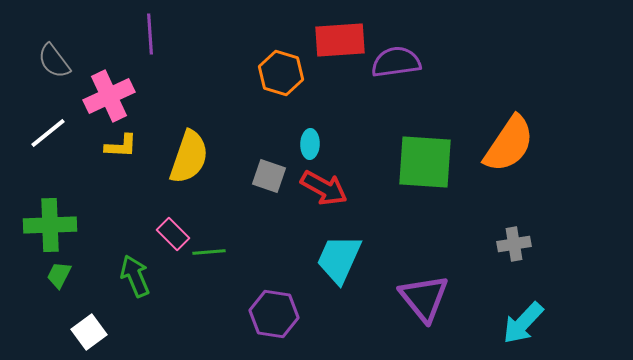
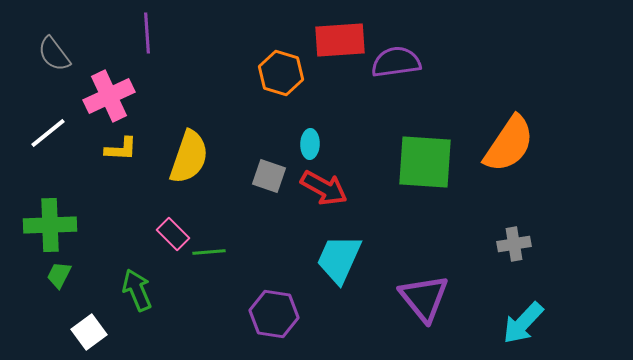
purple line: moved 3 px left, 1 px up
gray semicircle: moved 7 px up
yellow L-shape: moved 3 px down
green arrow: moved 2 px right, 14 px down
